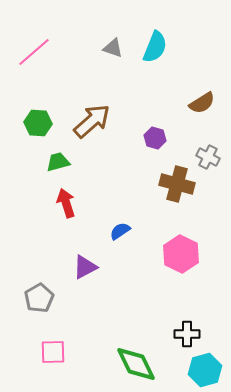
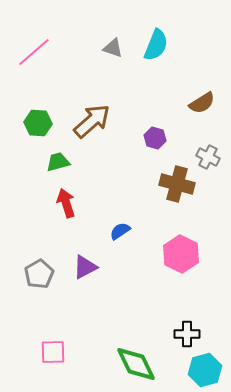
cyan semicircle: moved 1 px right, 2 px up
gray pentagon: moved 24 px up
